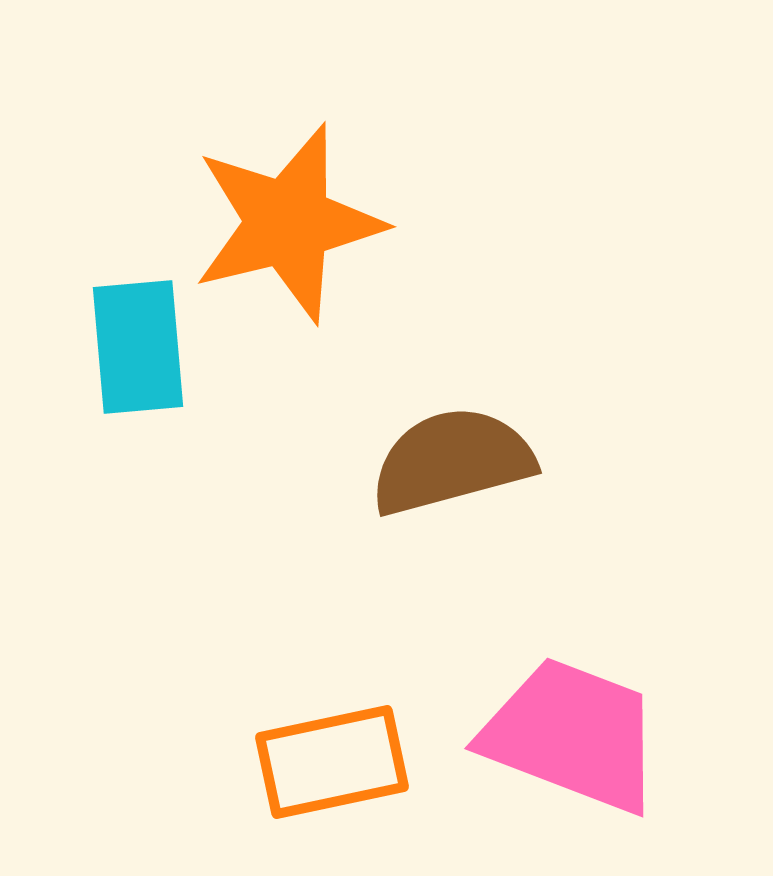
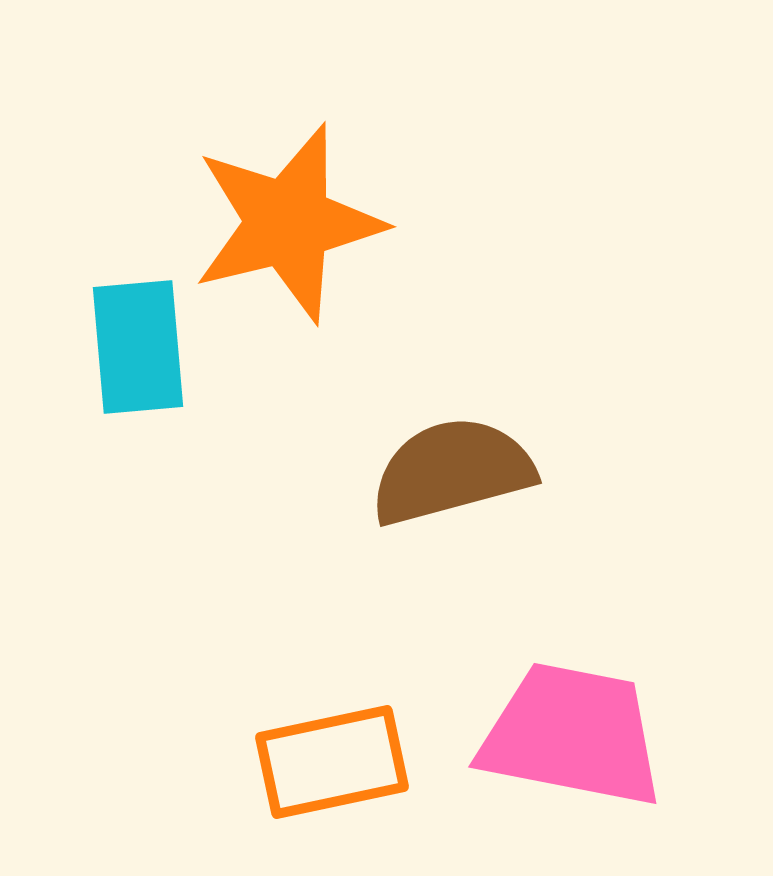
brown semicircle: moved 10 px down
pink trapezoid: rotated 10 degrees counterclockwise
